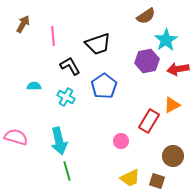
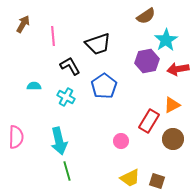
pink semicircle: rotated 75 degrees clockwise
brown circle: moved 17 px up
